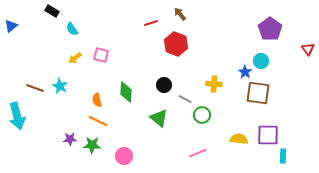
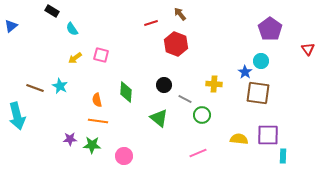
orange line: rotated 18 degrees counterclockwise
